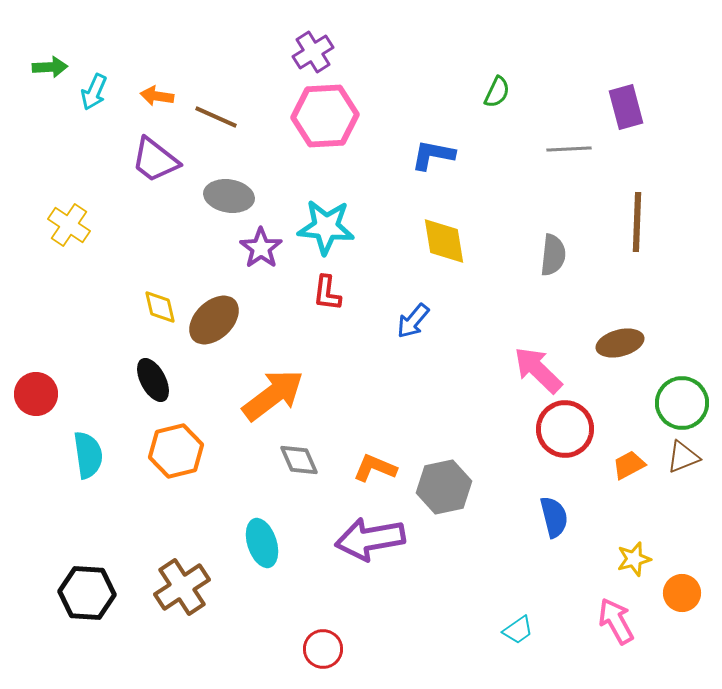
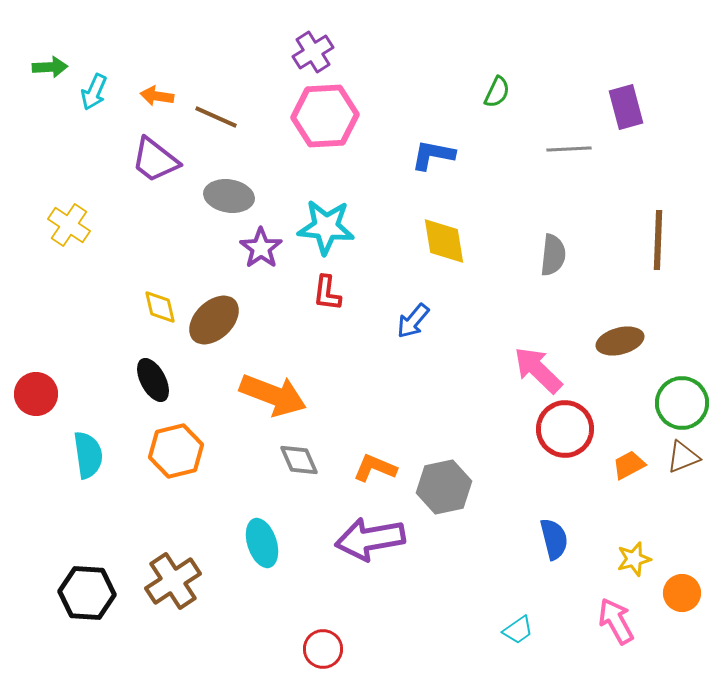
brown line at (637, 222): moved 21 px right, 18 px down
brown ellipse at (620, 343): moved 2 px up
orange arrow at (273, 395): rotated 58 degrees clockwise
blue semicircle at (554, 517): moved 22 px down
brown cross at (182, 587): moved 9 px left, 6 px up
